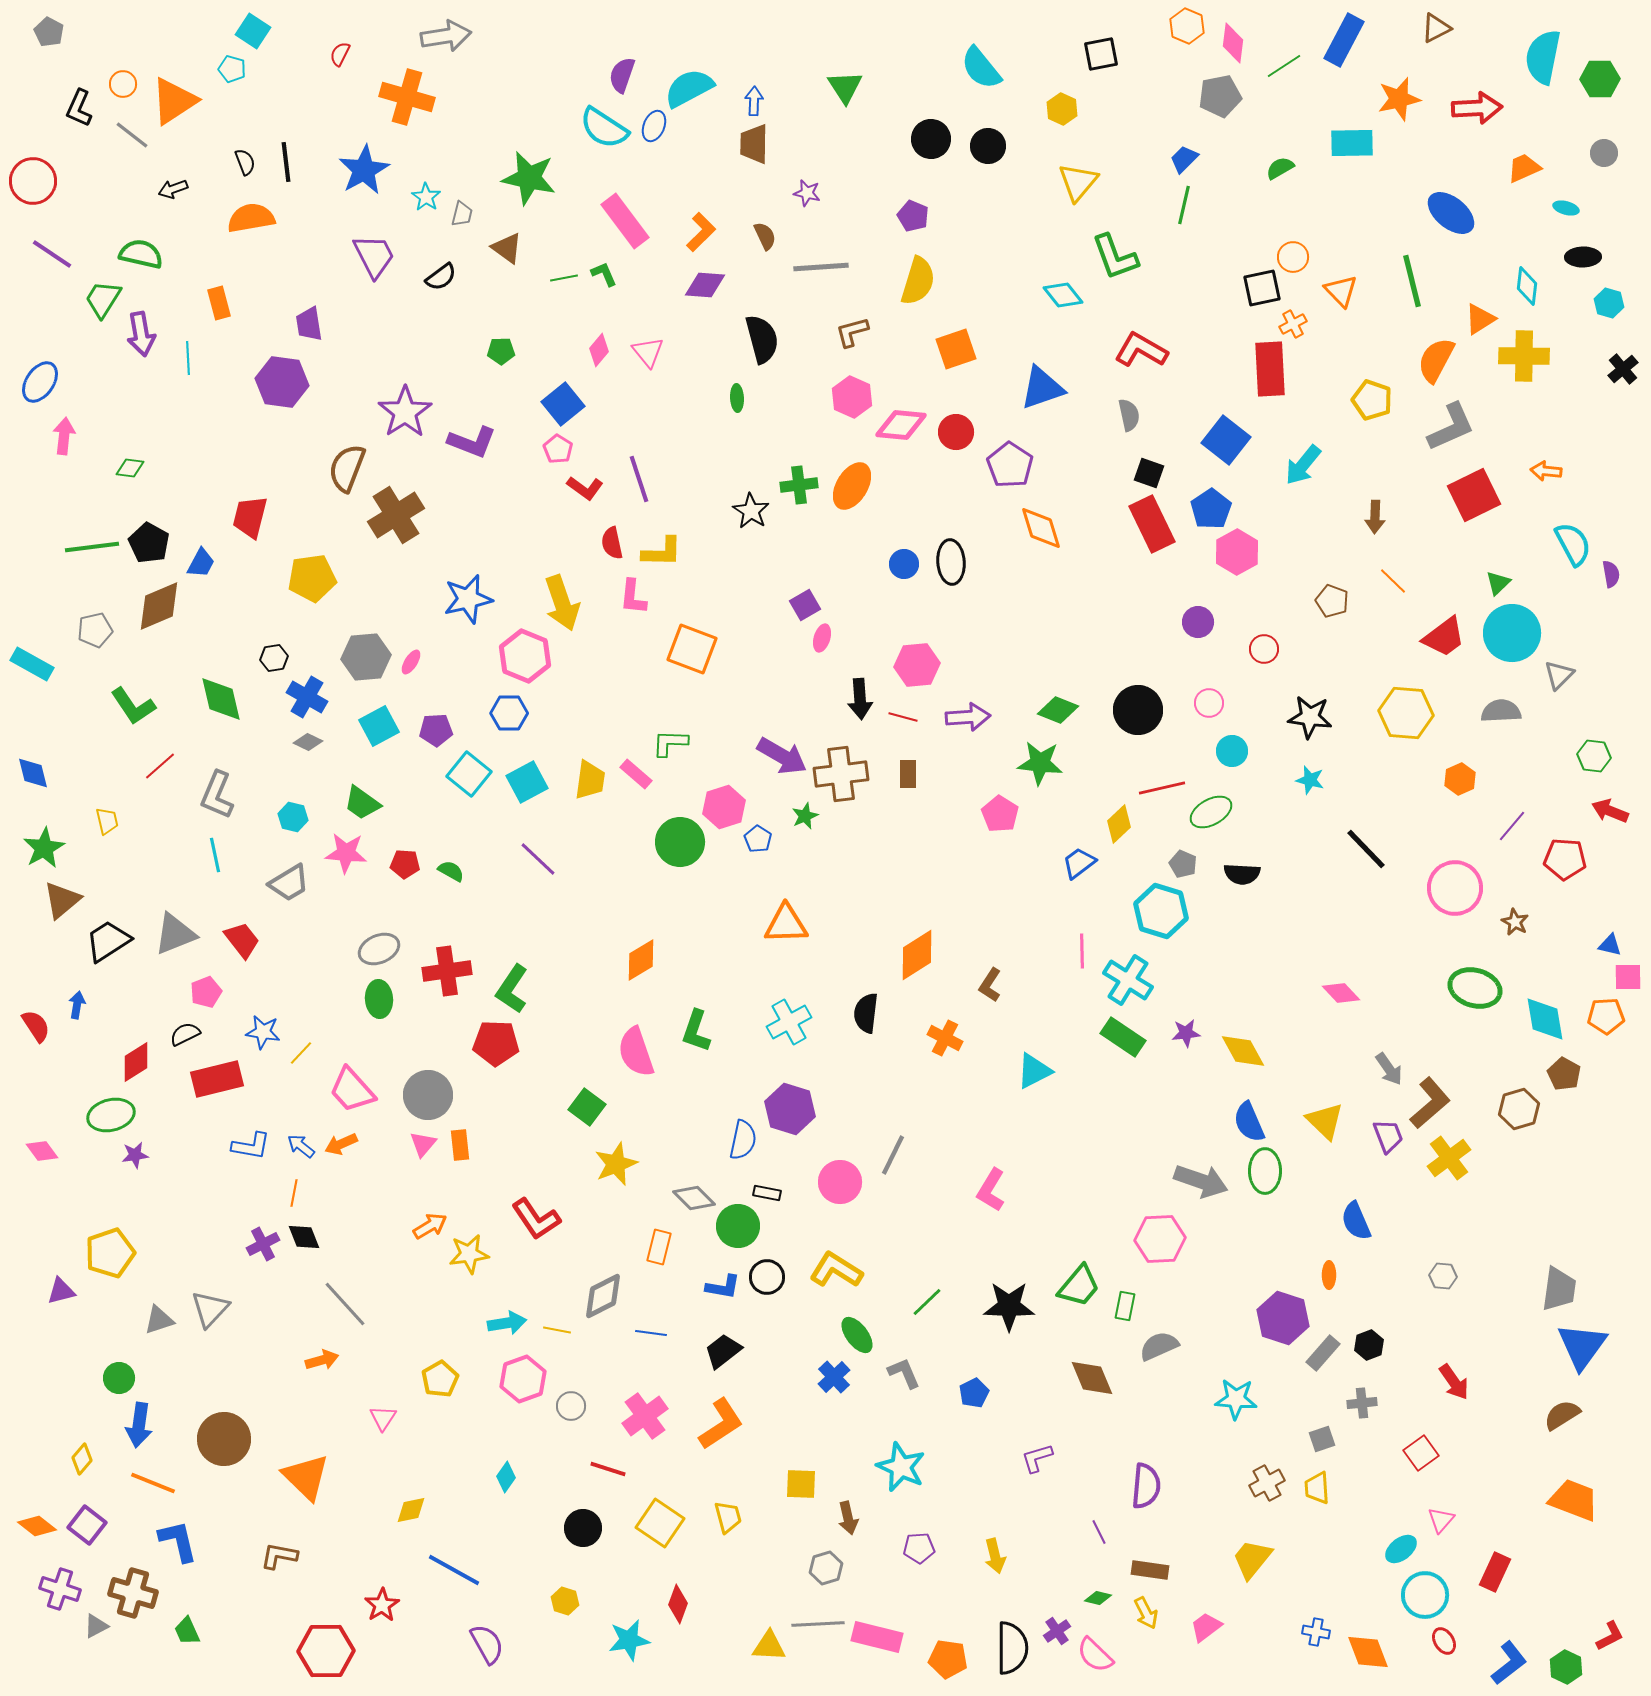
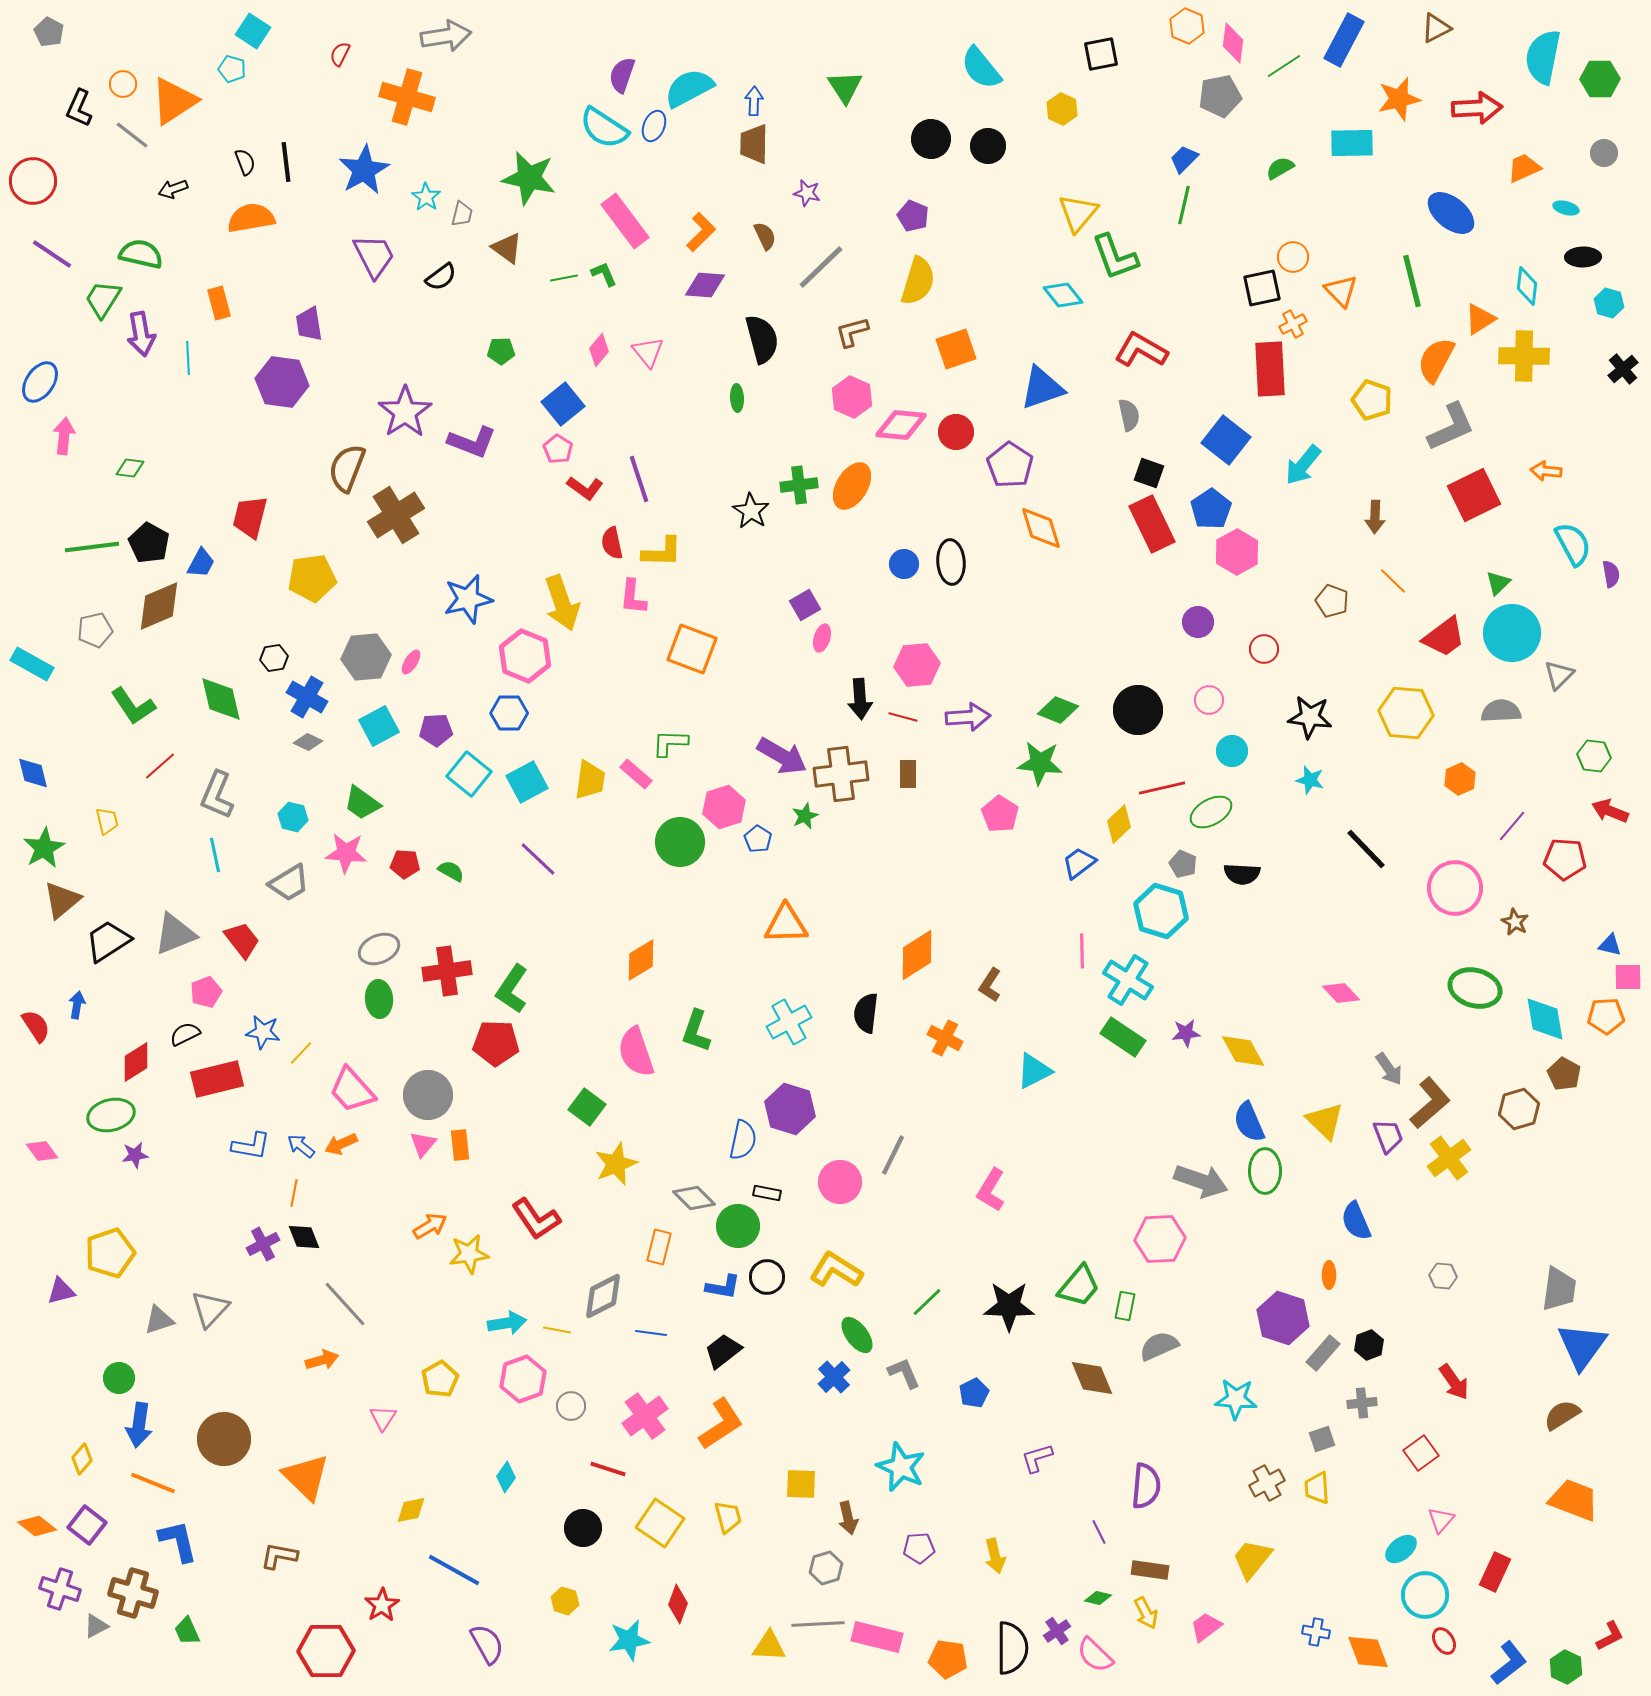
yellow triangle at (1078, 182): moved 31 px down
gray line at (821, 267): rotated 40 degrees counterclockwise
pink circle at (1209, 703): moved 3 px up
